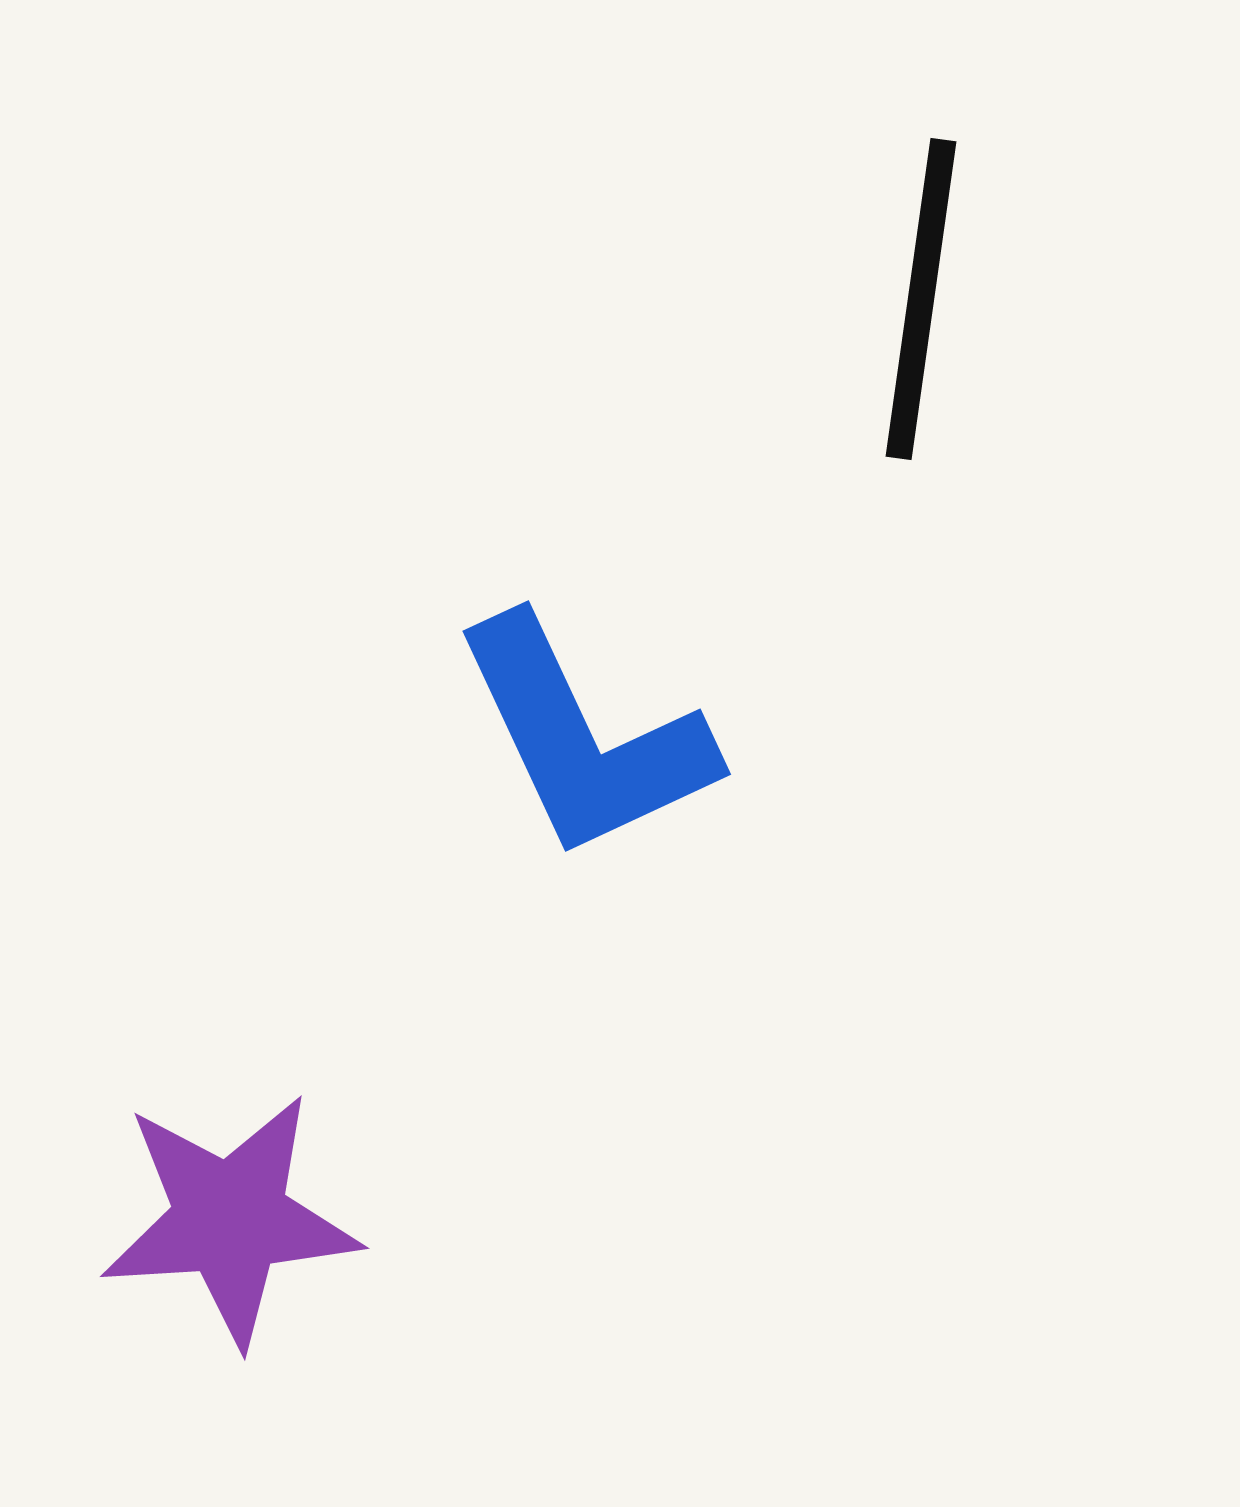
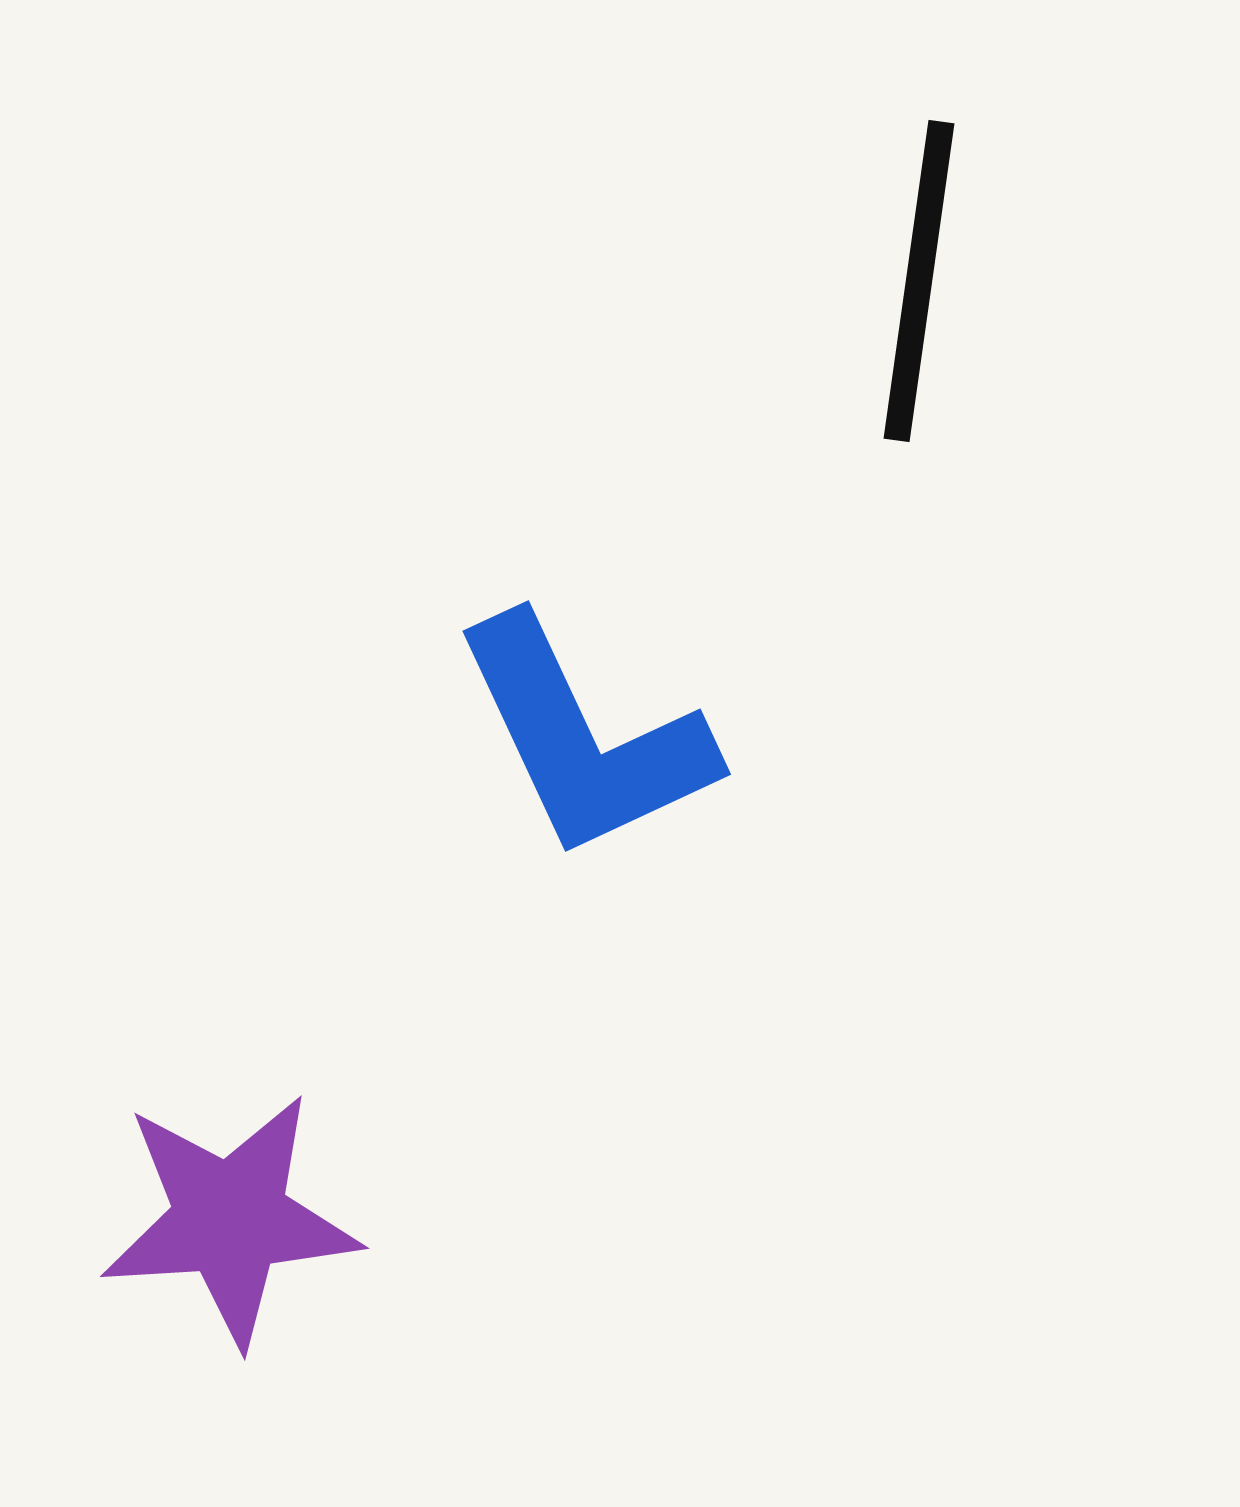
black line: moved 2 px left, 18 px up
